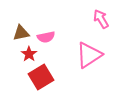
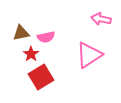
pink arrow: rotated 48 degrees counterclockwise
red star: moved 2 px right
